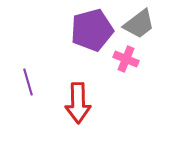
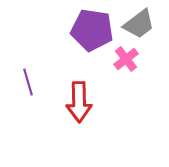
purple pentagon: rotated 24 degrees clockwise
pink cross: rotated 30 degrees clockwise
red arrow: moved 1 px right, 1 px up
